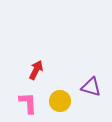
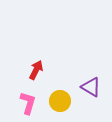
purple triangle: rotated 15 degrees clockwise
pink L-shape: rotated 20 degrees clockwise
